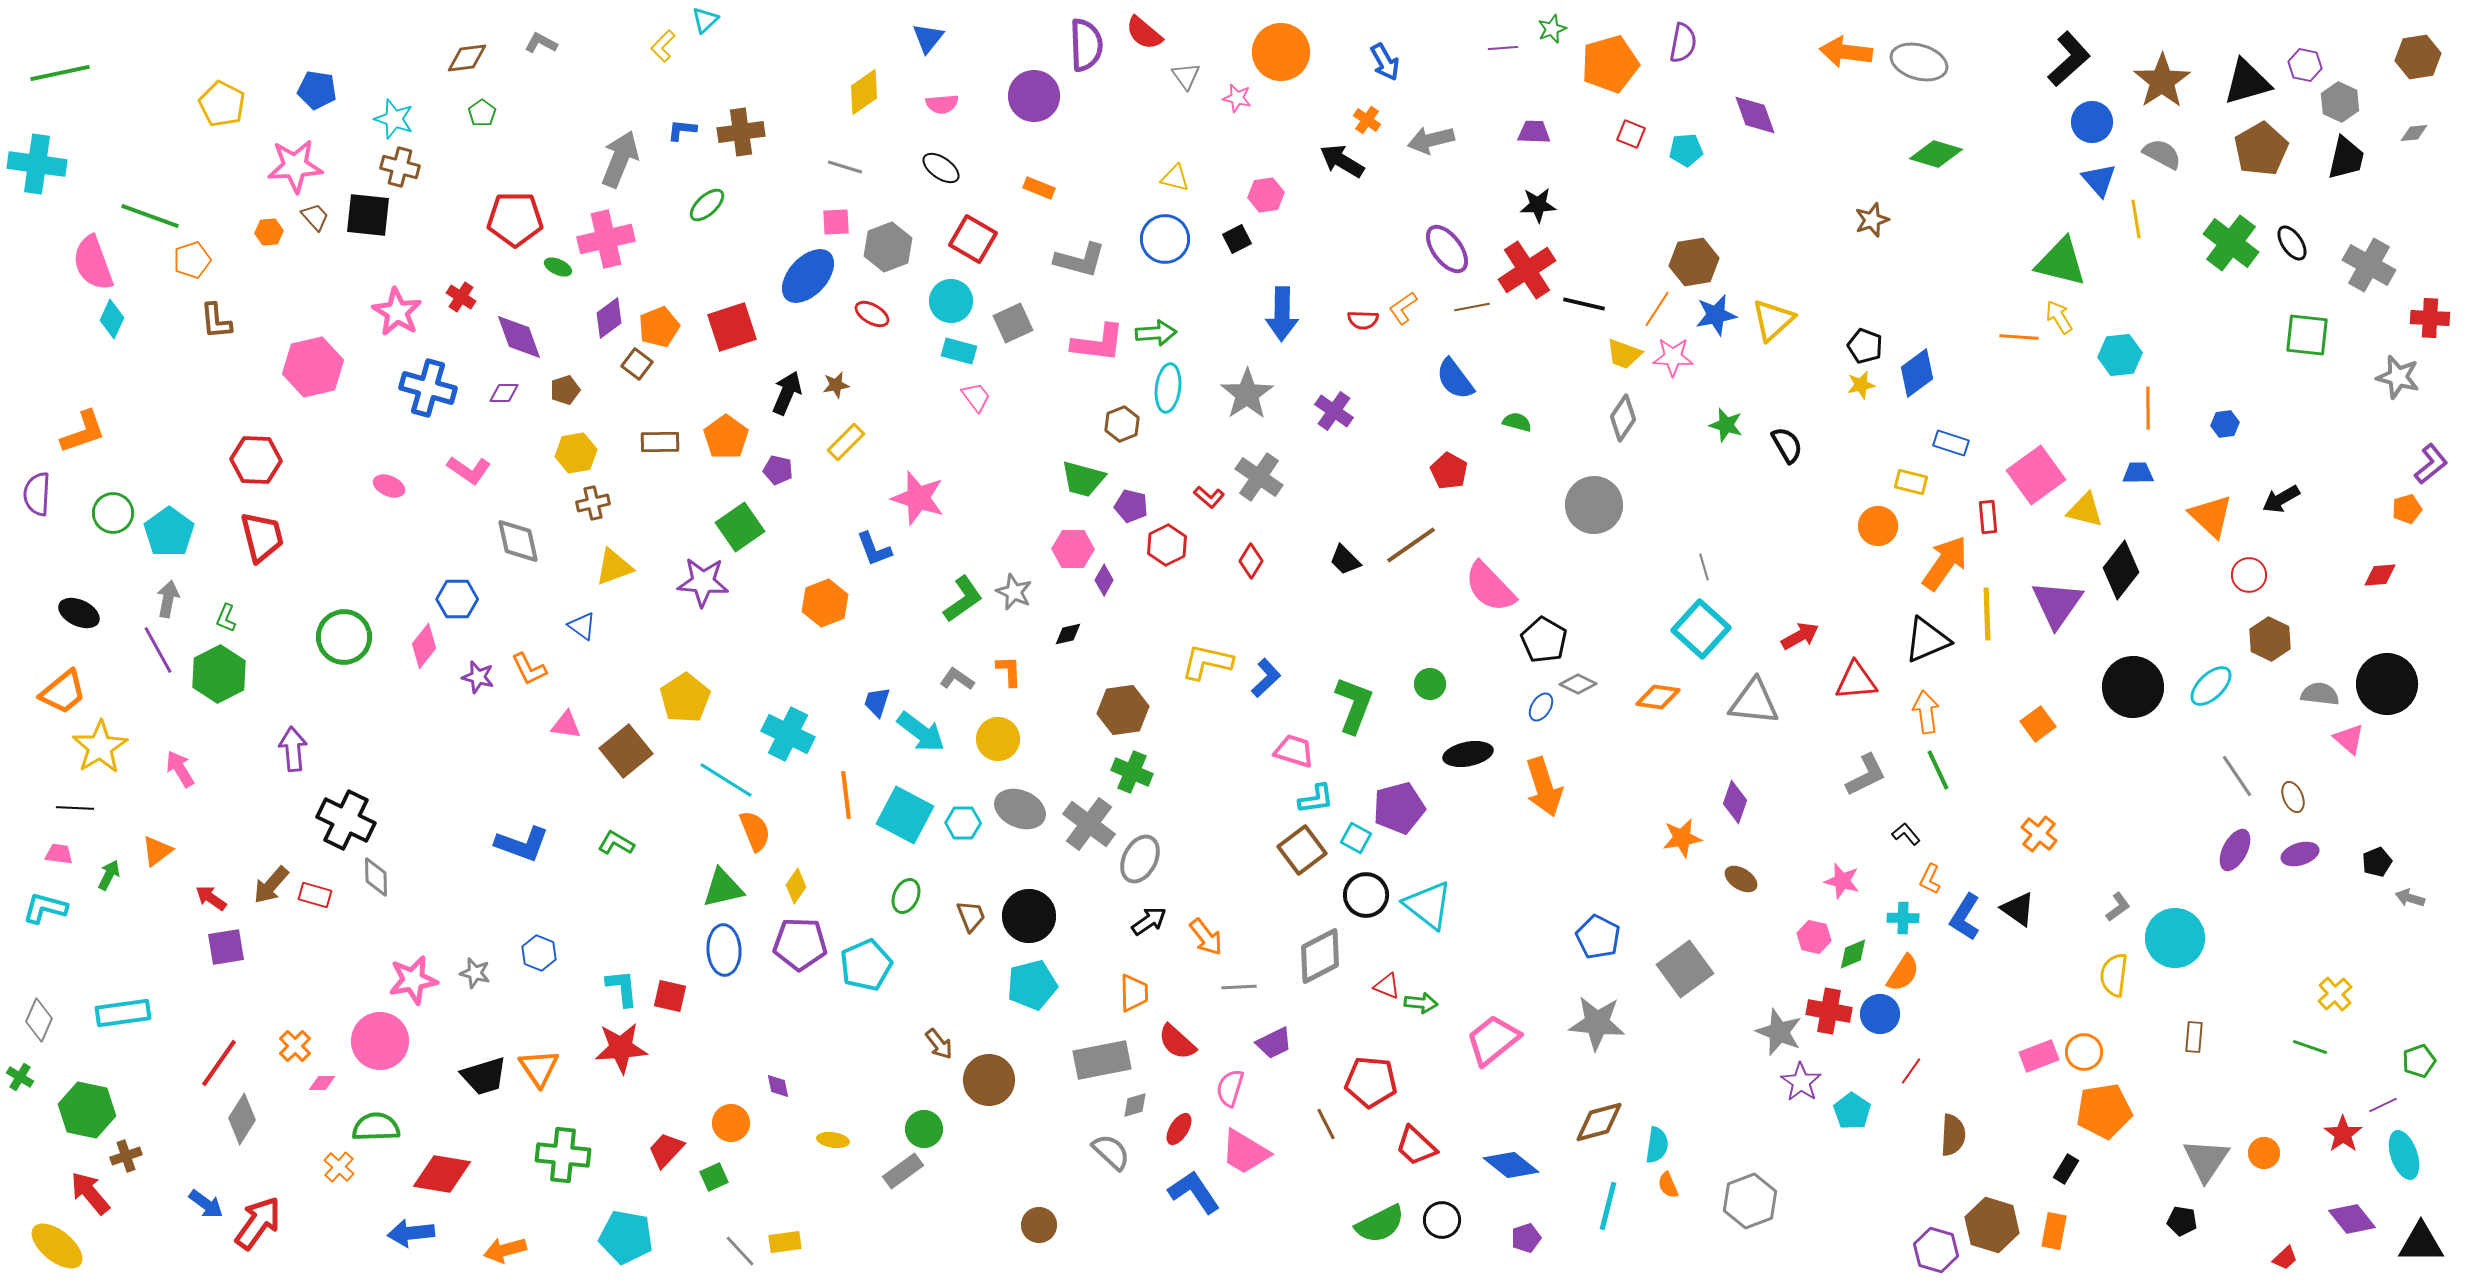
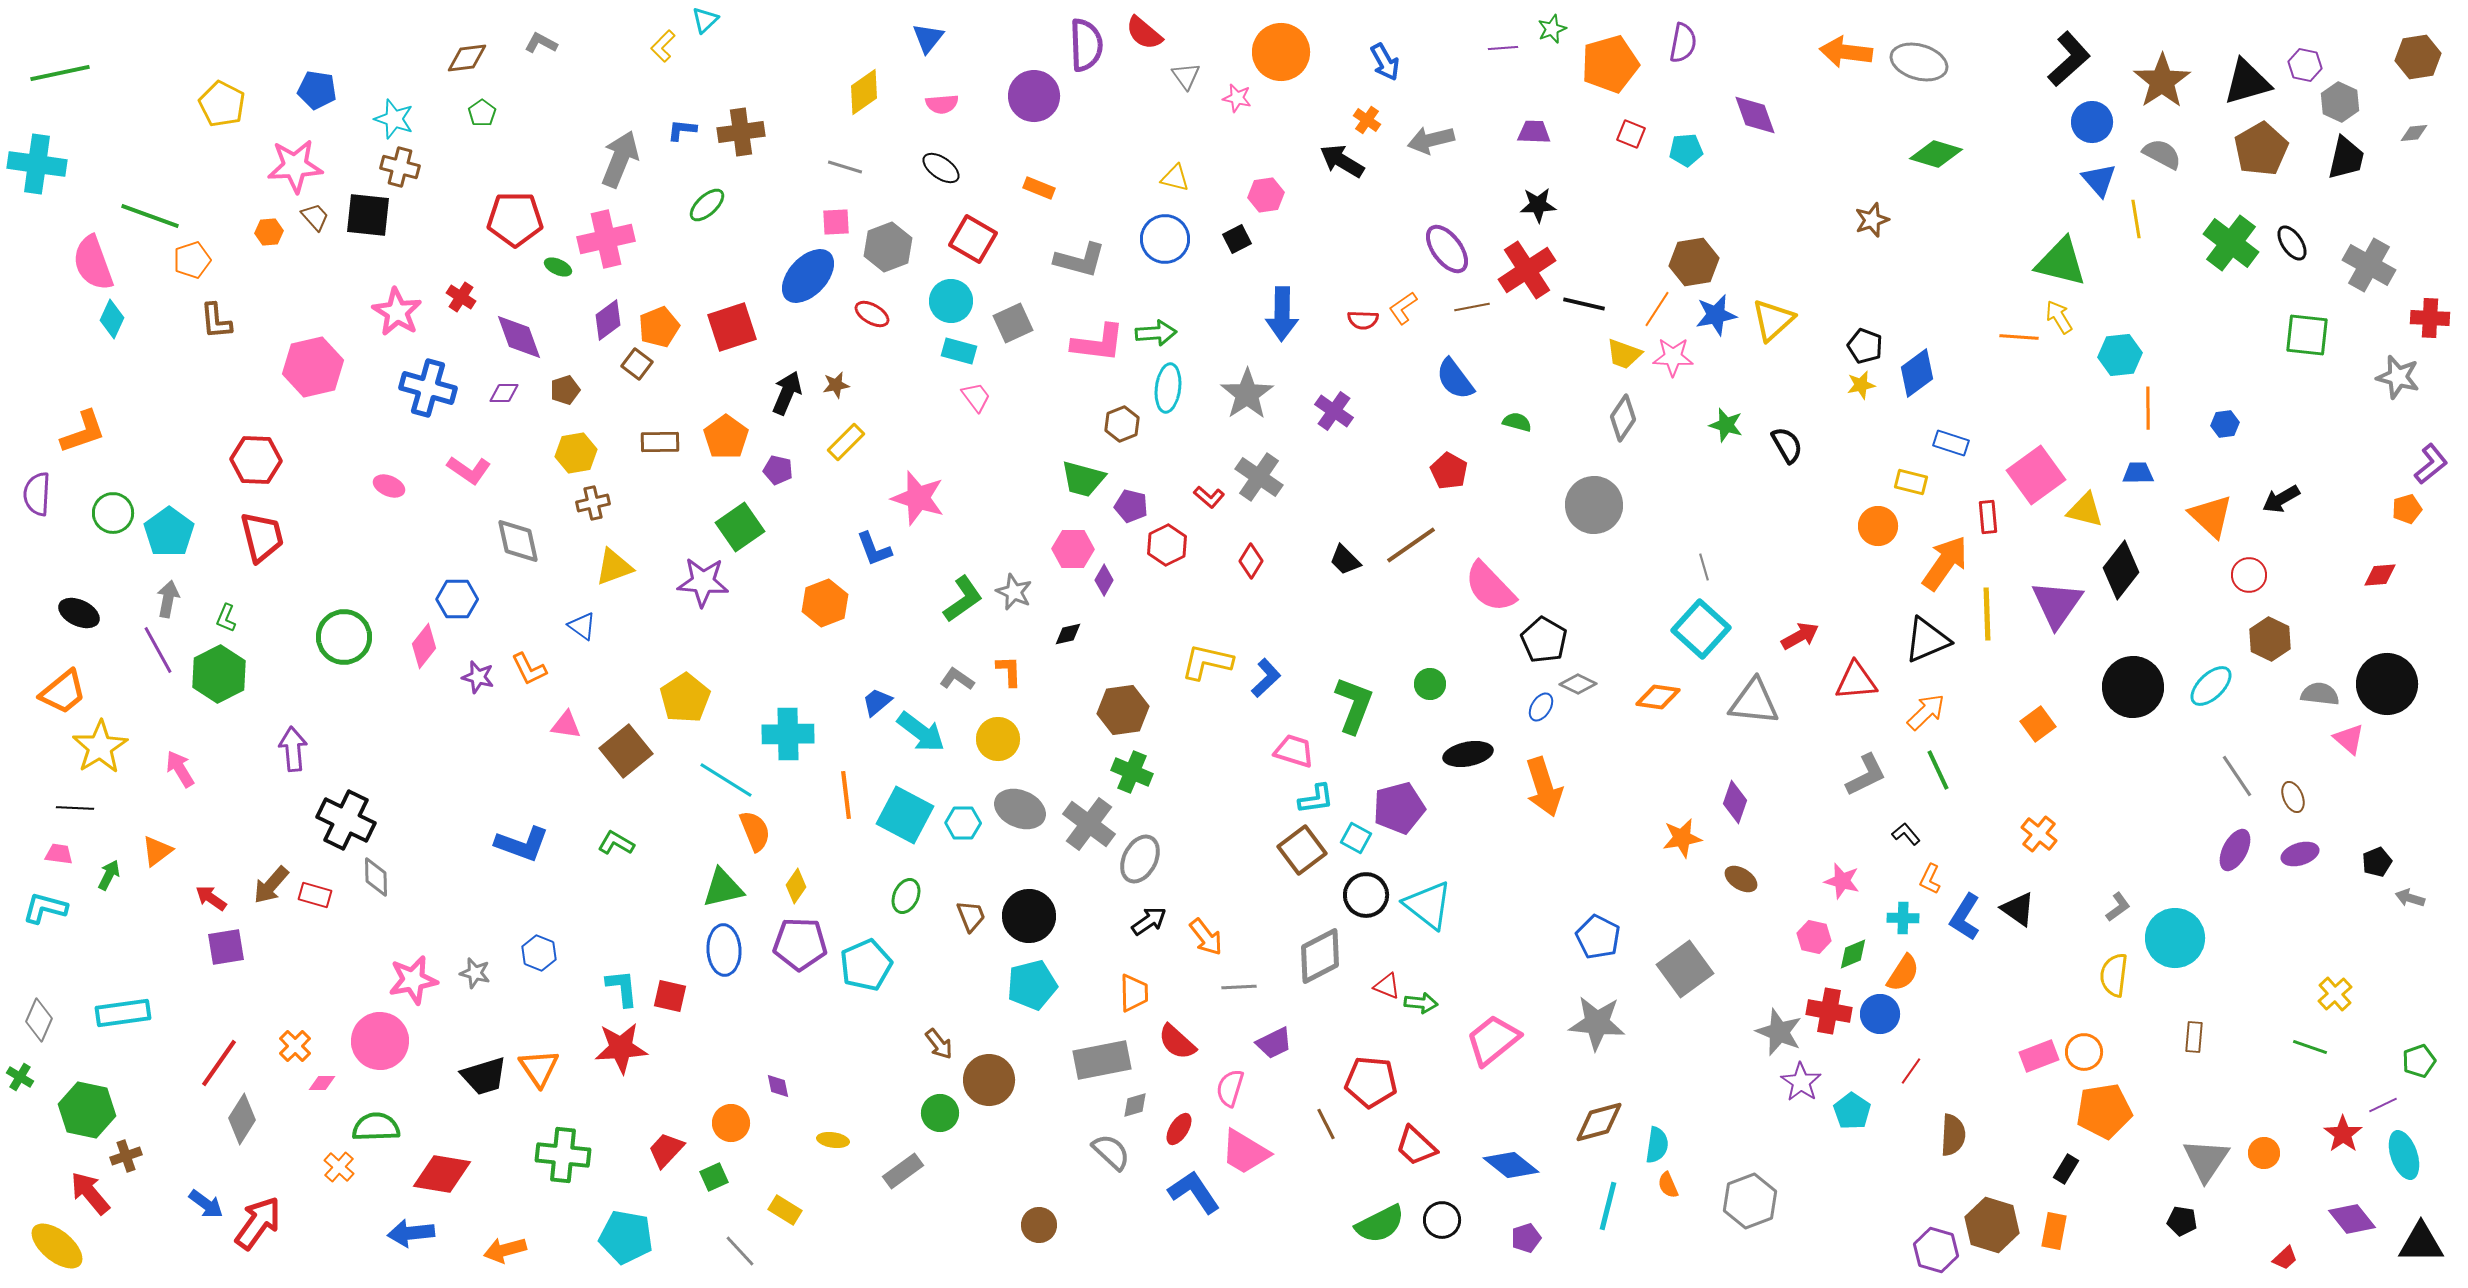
purple diamond at (609, 318): moved 1 px left, 2 px down
blue trapezoid at (877, 702): rotated 32 degrees clockwise
orange arrow at (1926, 712): rotated 54 degrees clockwise
cyan cross at (788, 734): rotated 27 degrees counterclockwise
green circle at (924, 1129): moved 16 px right, 16 px up
yellow rectangle at (785, 1242): moved 32 px up; rotated 40 degrees clockwise
